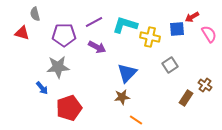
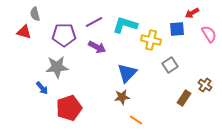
red arrow: moved 4 px up
red triangle: moved 2 px right, 1 px up
yellow cross: moved 1 px right, 3 px down
gray star: moved 1 px left
brown rectangle: moved 2 px left
